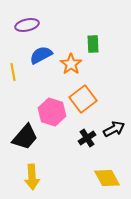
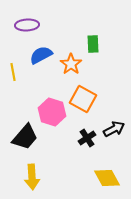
purple ellipse: rotated 10 degrees clockwise
orange square: rotated 24 degrees counterclockwise
